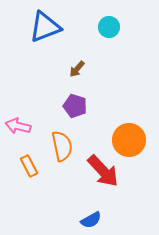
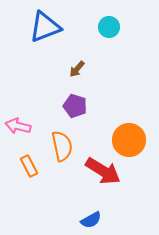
red arrow: rotated 15 degrees counterclockwise
